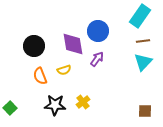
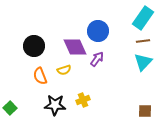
cyan rectangle: moved 3 px right, 2 px down
purple diamond: moved 2 px right, 3 px down; rotated 15 degrees counterclockwise
yellow cross: moved 2 px up; rotated 16 degrees clockwise
